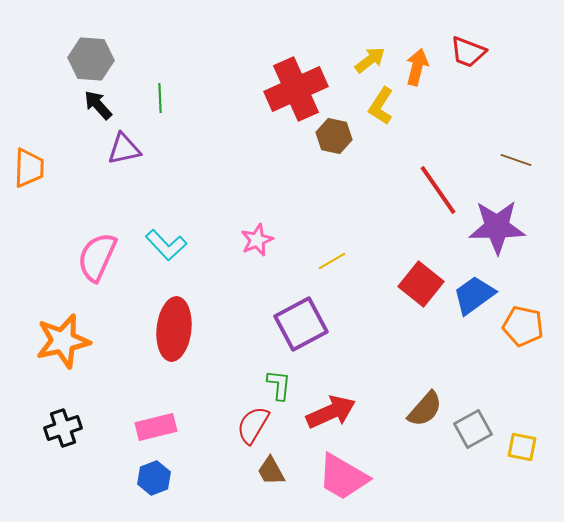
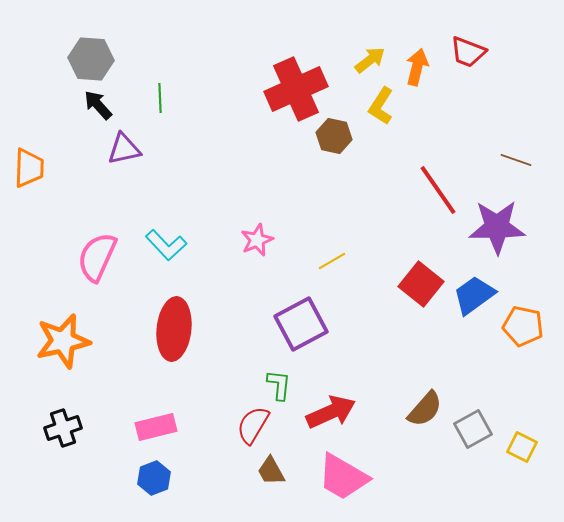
yellow square: rotated 16 degrees clockwise
